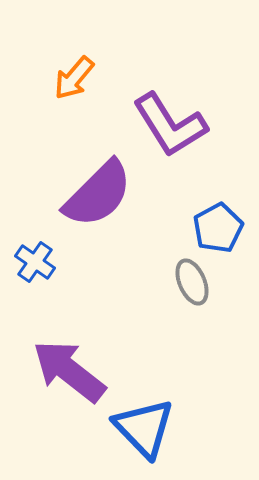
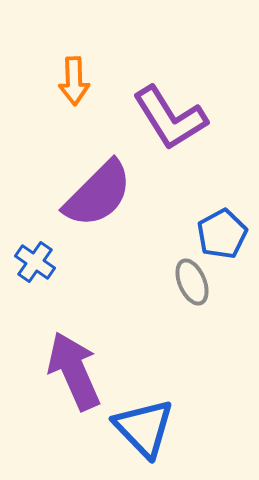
orange arrow: moved 3 px down; rotated 42 degrees counterclockwise
purple L-shape: moved 7 px up
blue pentagon: moved 4 px right, 6 px down
purple arrow: moved 5 px right; rotated 28 degrees clockwise
